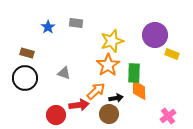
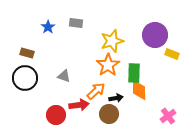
gray triangle: moved 3 px down
